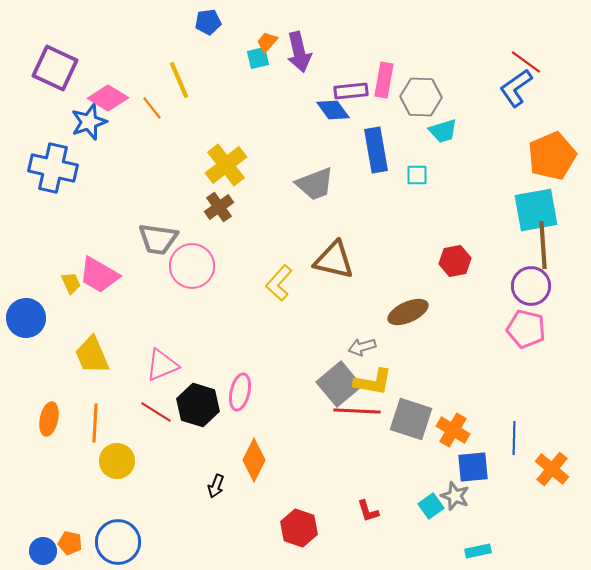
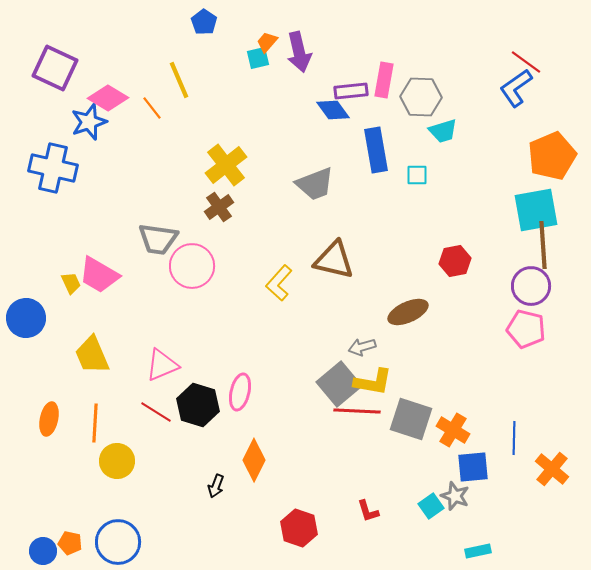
blue pentagon at (208, 22): moved 4 px left; rotated 30 degrees counterclockwise
